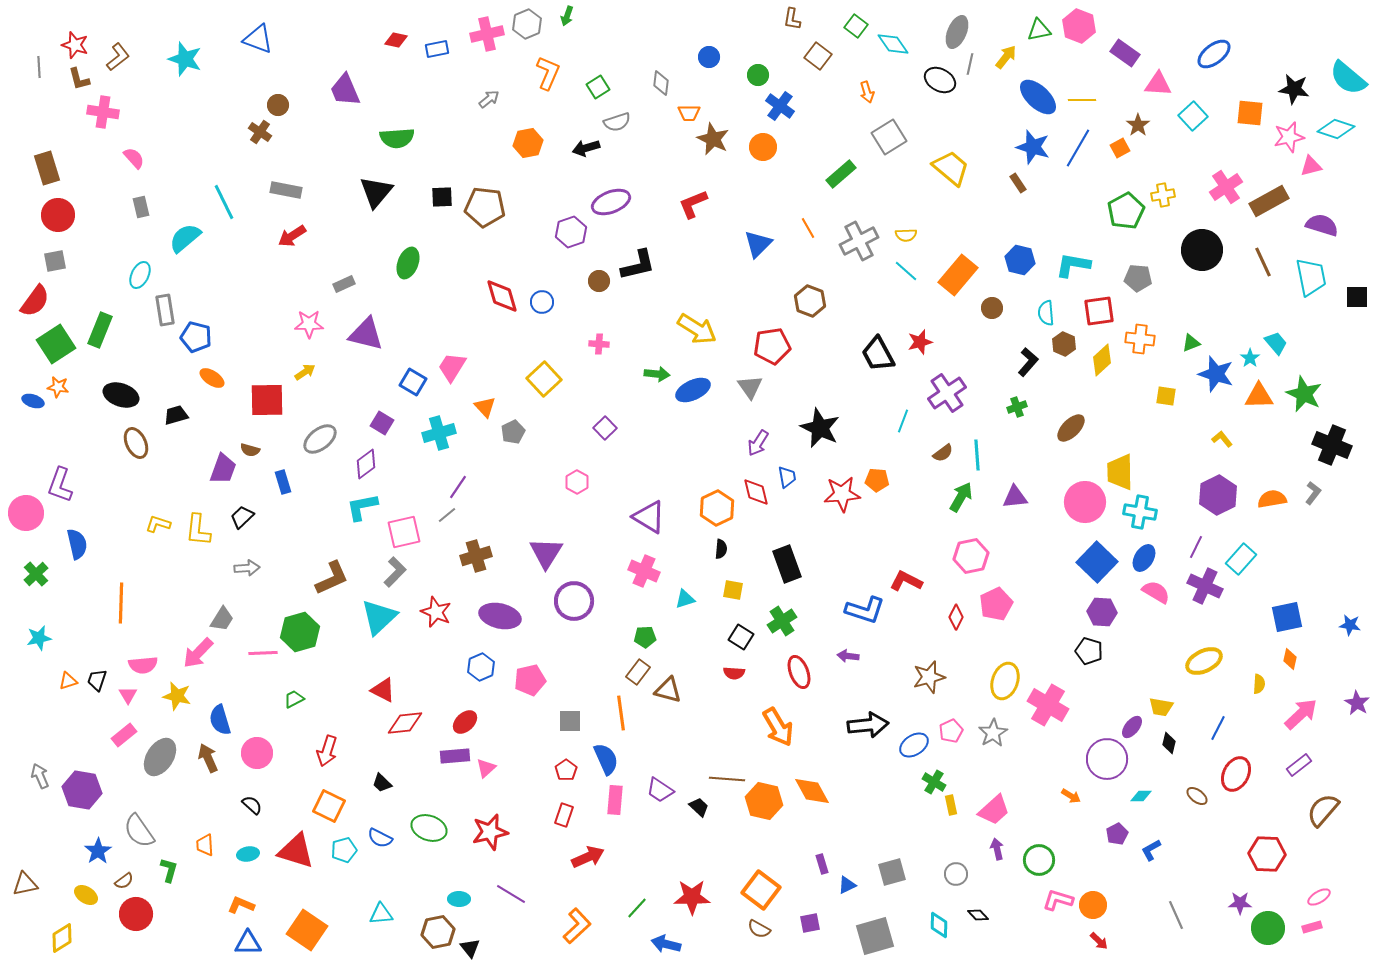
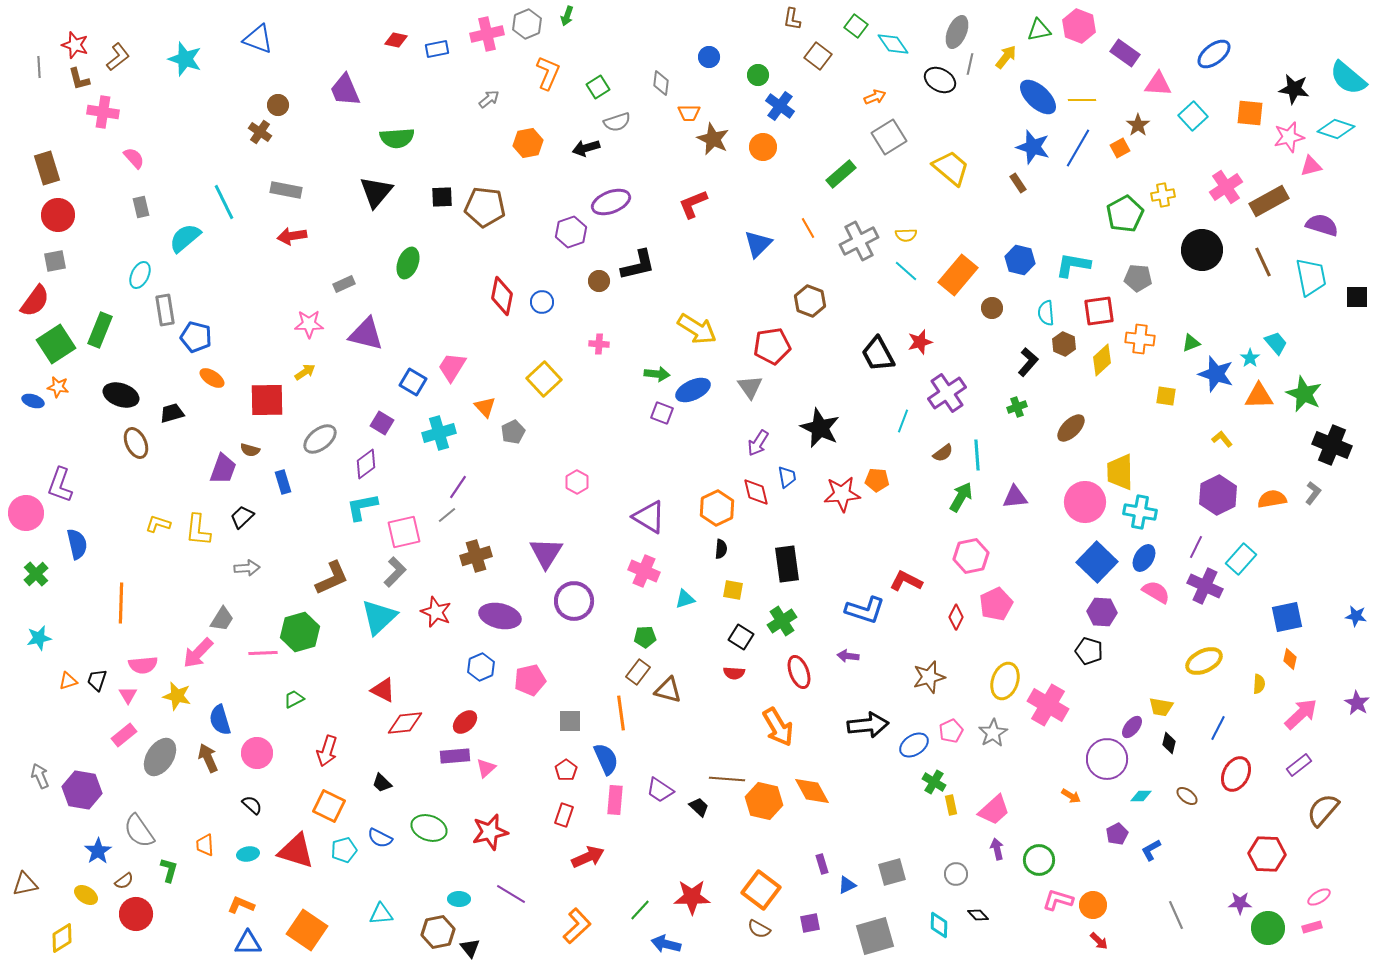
orange arrow at (867, 92): moved 8 px right, 5 px down; rotated 95 degrees counterclockwise
green pentagon at (1126, 211): moved 1 px left, 3 px down
red arrow at (292, 236): rotated 24 degrees clockwise
red diamond at (502, 296): rotated 27 degrees clockwise
black trapezoid at (176, 415): moved 4 px left, 2 px up
purple square at (605, 428): moved 57 px right, 15 px up; rotated 25 degrees counterclockwise
black rectangle at (787, 564): rotated 12 degrees clockwise
blue star at (1350, 625): moved 6 px right, 9 px up
brown ellipse at (1197, 796): moved 10 px left
green line at (637, 908): moved 3 px right, 2 px down
